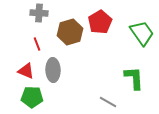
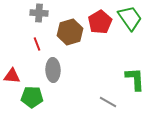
green trapezoid: moved 12 px left, 15 px up
red triangle: moved 14 px left, 5 px down; rotated 18 degrees counterclockwise
green L-shape: moved 1 px right, 1 px down
